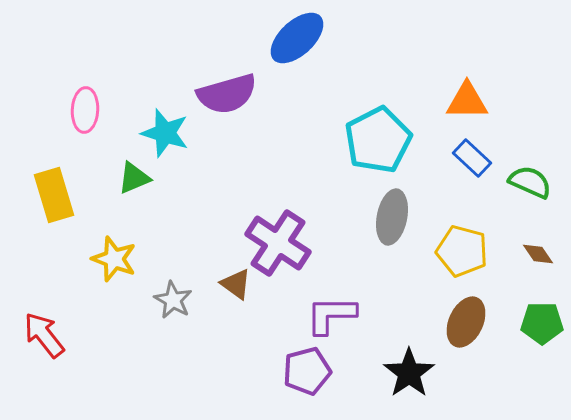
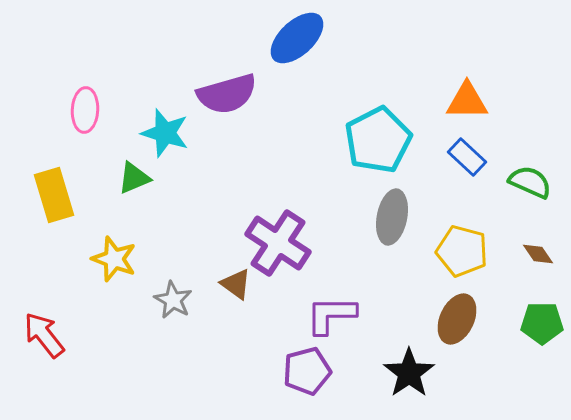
blue rectangle: moved 5 px left, 1 px up
brown ellipse: moved 9 px left, 3 px up
